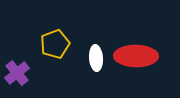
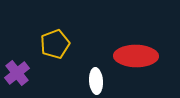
white ellipse: moved 23 px down
